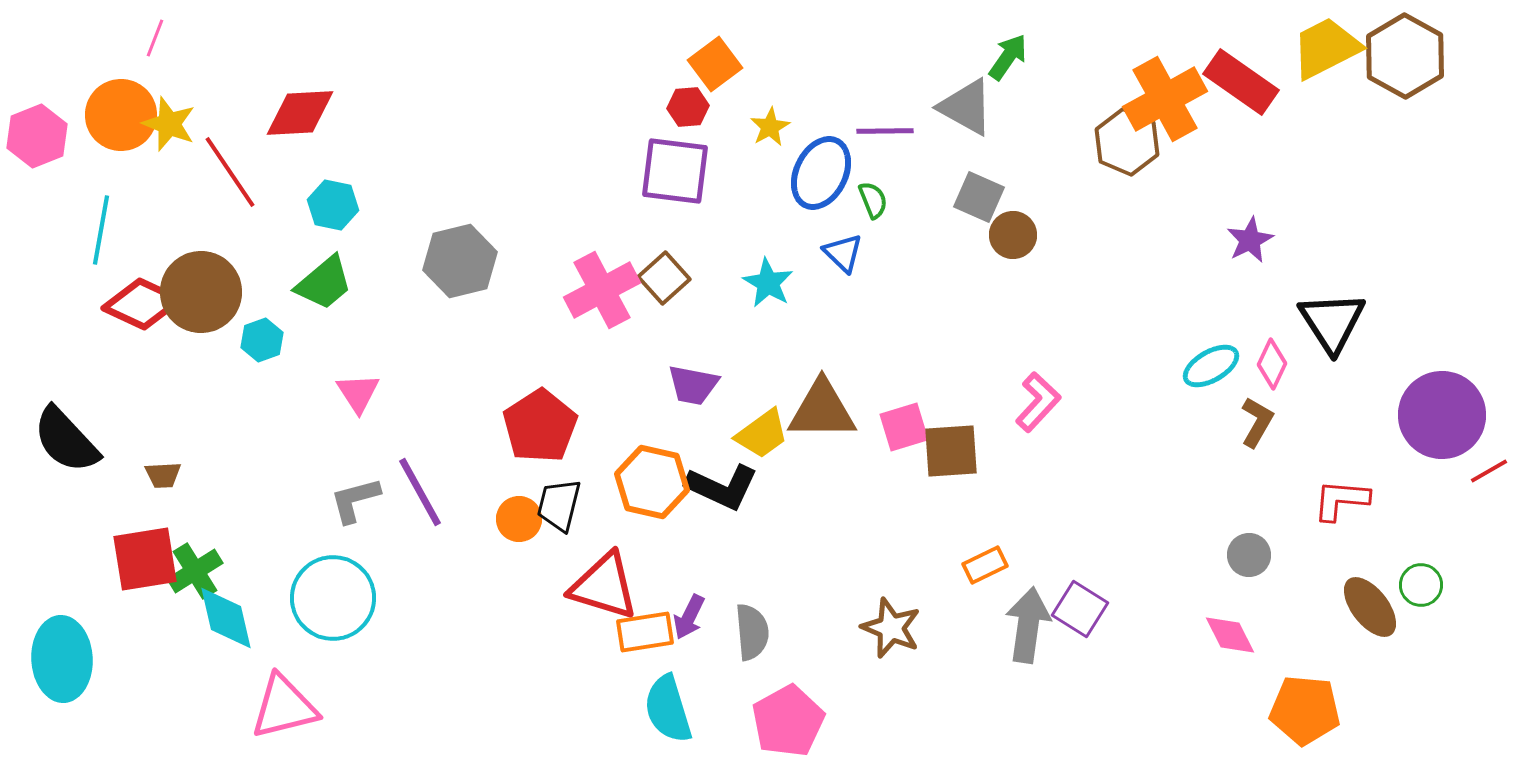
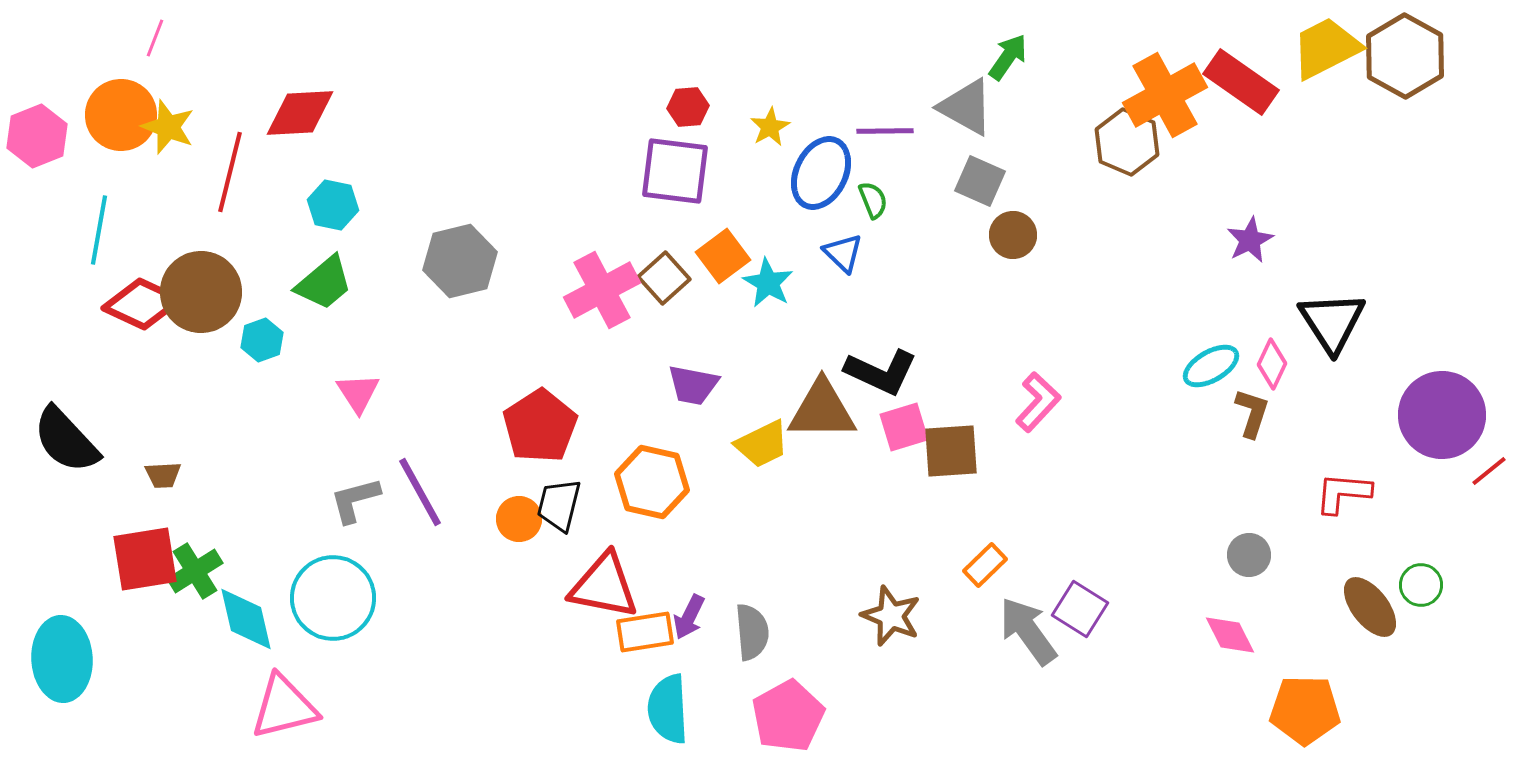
orange square at (715, 64): moved 8 px right, 192 px down
orange cross at (1165, 99): moved 4 px up
yellow star at (169, 124): moved 1 px left, 3 px down
red line at (230, 172): rotated 48 degrees clockwise
gray square at (979, 197): moved 1 px right, 16 px up
cyan line at (101, 230): moved 2 px left
brown L-shape at (1257, 422): moved 5 px left, 9 px up; rotated 12 degrees counterclockwise
yellow trapezoid at (762, 434): moved 10 px down; rotated 10 degrees clockwise
red line at (1489, 471): rotated 9 degrees counterclockwise
black L-shape at (722, 487): moved 159 px right, 115 px up
red L-shape at (1341, 500): moved 2 px right, 7 px up
orange rectangle at (985, 565): rotated 18 degrees counterclockwise
red triangle at (604, 586): rotated 6 degrees counterclockwise
cyan diamond at (226, 618): moved 20 px right, 1 px down
gray arrow at (1028, 625): moved 6 px down; rotated 44 degrees counterclockwise
brown star at (891, 628): moved 12 px up
cyan semicircle at (668, 709): rotated 14 degrees clockwise
orange pentagon at (1305, 710): rotated 4 degrees counterclockwise
pink pentagon at (788, 721): moved 5 px up
